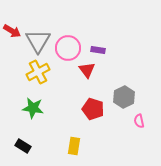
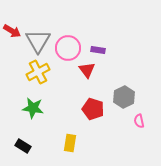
yellow rectangle: moved 4 px left, 3 px up
